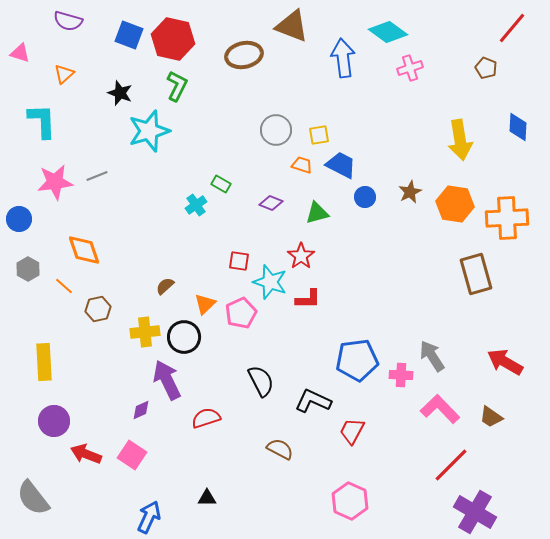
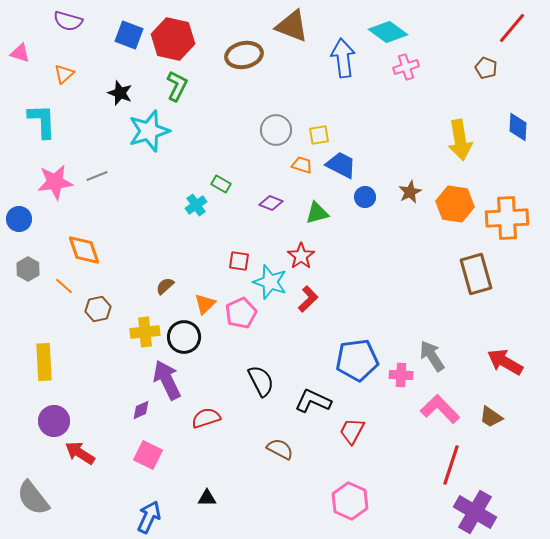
pink cross at (410, 68): moved 4 px left, 1 px up
red L-shape at (308, 299): rotated 44 degrees counterclockwise
red arrow at (86, 454): moved 6 px left, 1 px up; rotated 12 degrees clockwise
pink square at (132, 455): moved 16 px right; rotated 8 degrees counterclockwise
red line at (451, 465): rotated 27 degrees counterclockwise
